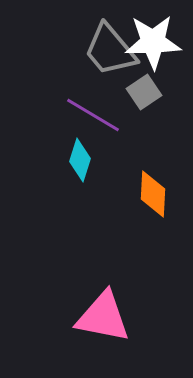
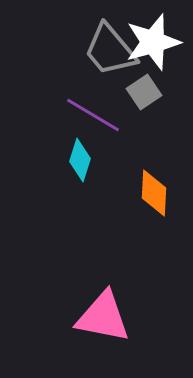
white star: rotated 14 degrees counterclockwise
orange diamond: moved 1 px right, 1 px up
